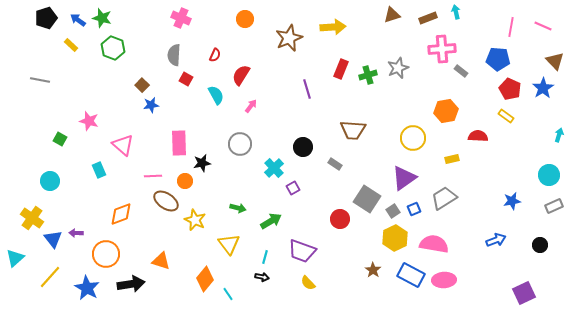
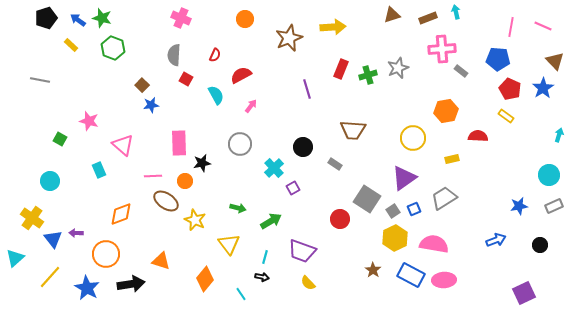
red semicircle at (241, 75): rotated 30 degrees clockwise
blue star at (512, 201): moved 7 px right, 5 px down
cyan line at (228, 294): moved 13 px right
